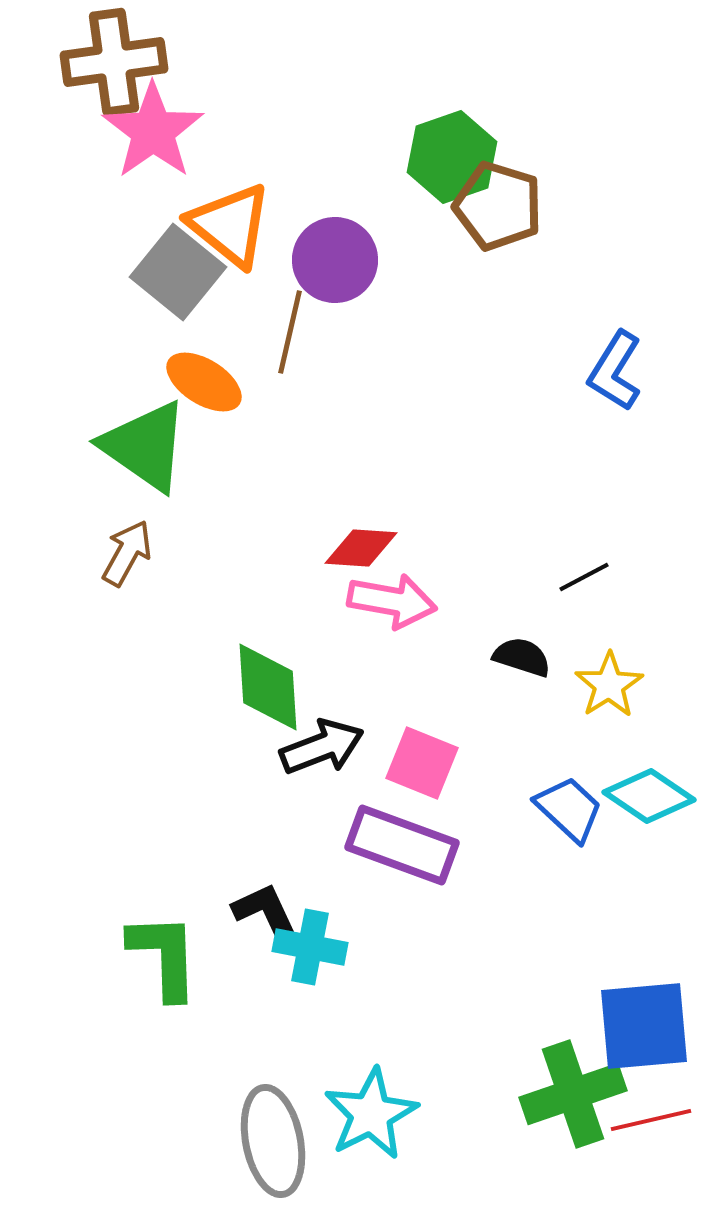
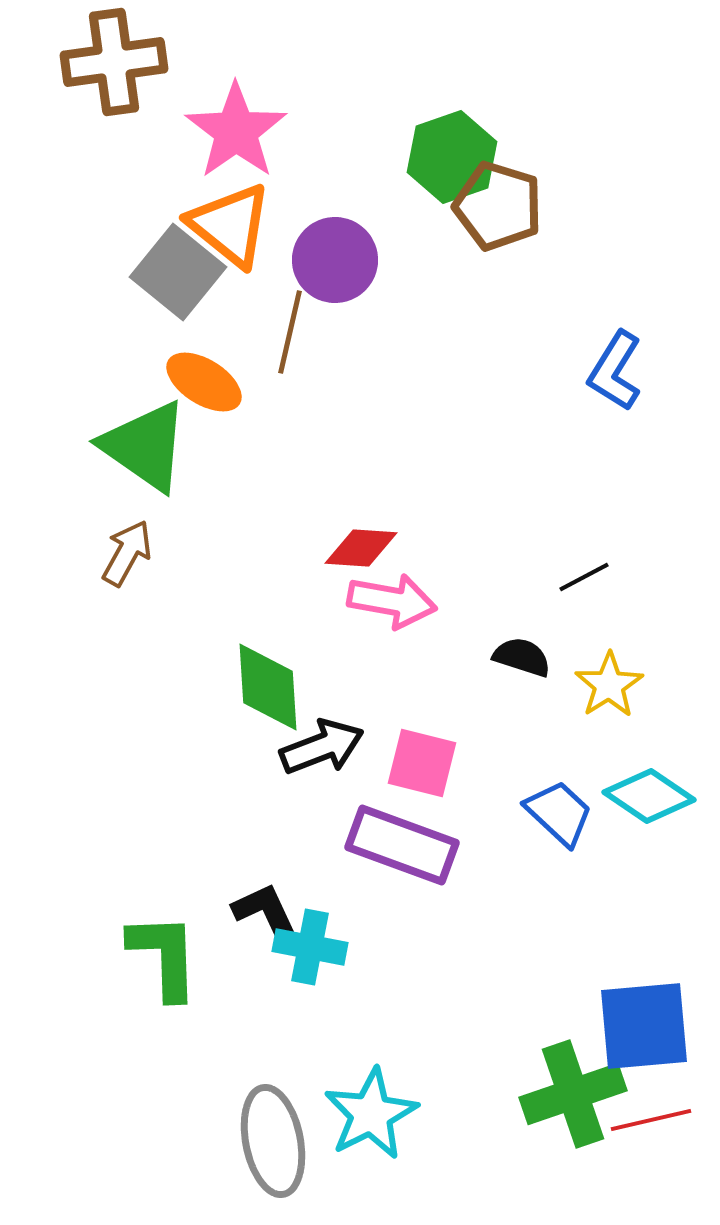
pink star: moved 83 px right
pink square: rotated 8 degrees counterclockwise
blue trapezoid: moved 10 px left, 4 px down
